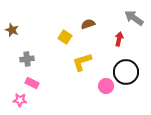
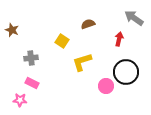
yellow square: moved 3 px left, 4 px down
gray cross: moved 4 px right, 1 px up
